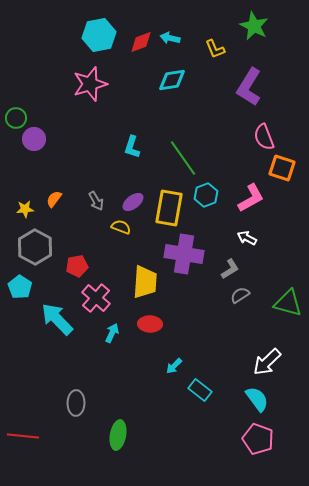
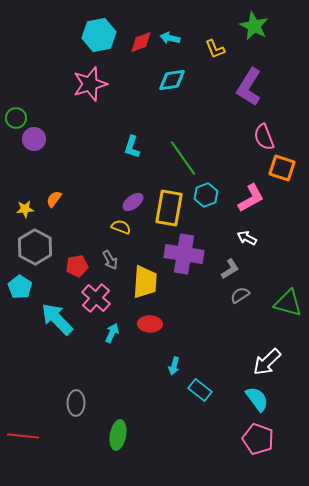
gray arrow at (96, 201): moved 14 px right, 59 px down
cyan arrow at (174, 366): rotated 30 degrees counterclockwise
